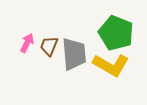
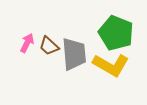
brown trapezoid: rotated 70 degrees counterclockwise
